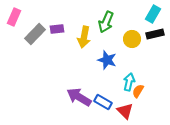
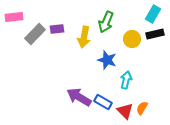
pink rectangle: rotated 60 degrees clockwise
cyan arrow: moved 3 px left, 2 px up
orange semicircle: moved 4 px right, 17 px down
